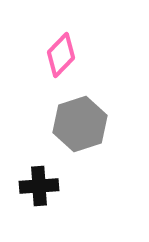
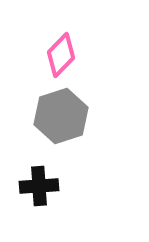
gray hexagon: moved 19 px left, 8 px up
